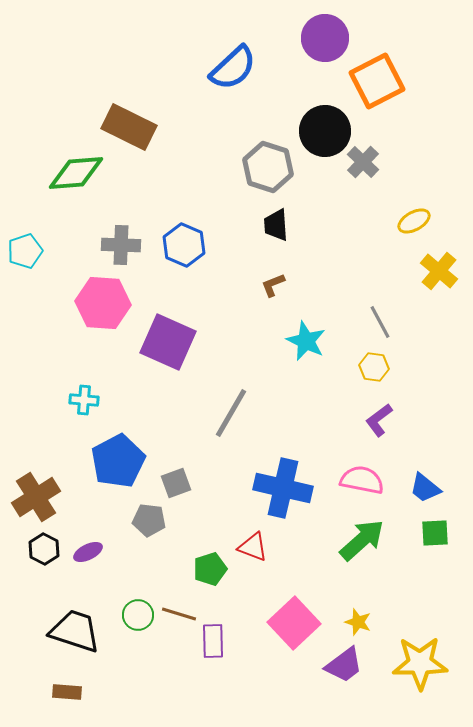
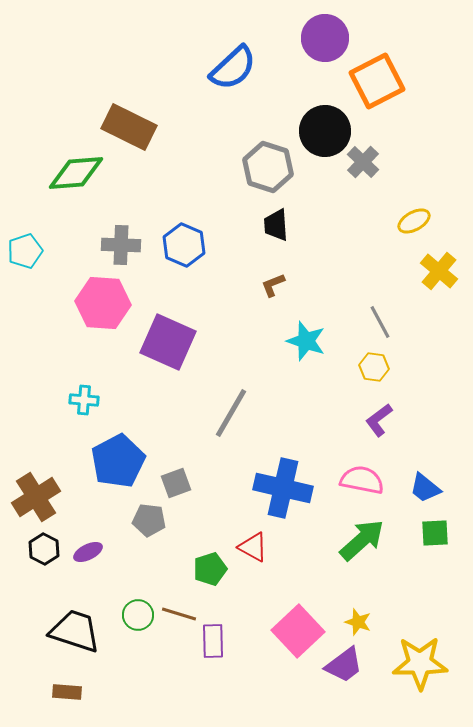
cyan star at (306, 341): rotated 6 degrees counterclockwise
red triangle at (253, 547): rotated 8 degrees clockwise
pink square at (294, 623): moved 4 px right, 8 px down
